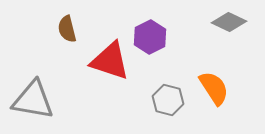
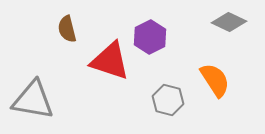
orange semicircle: moved 1 px right, 8 px up
